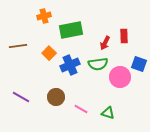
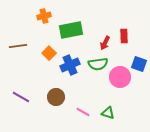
pink line: moved 2 px right, 3 px down
